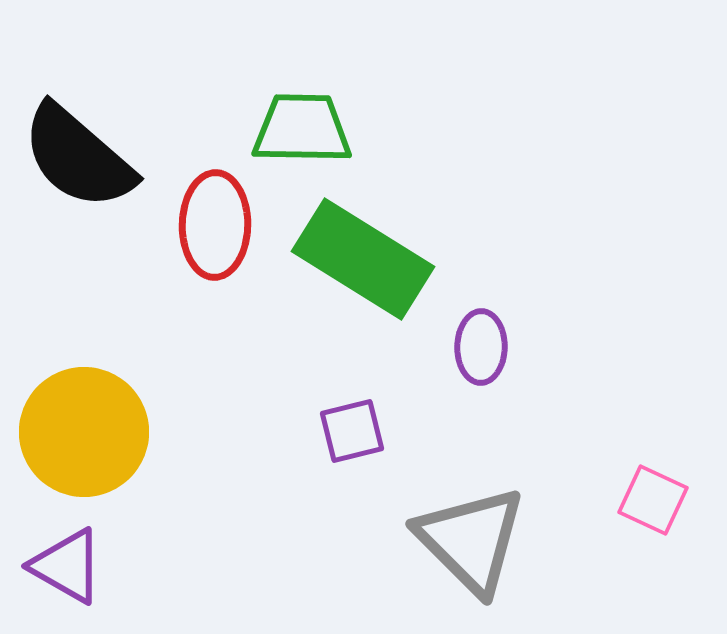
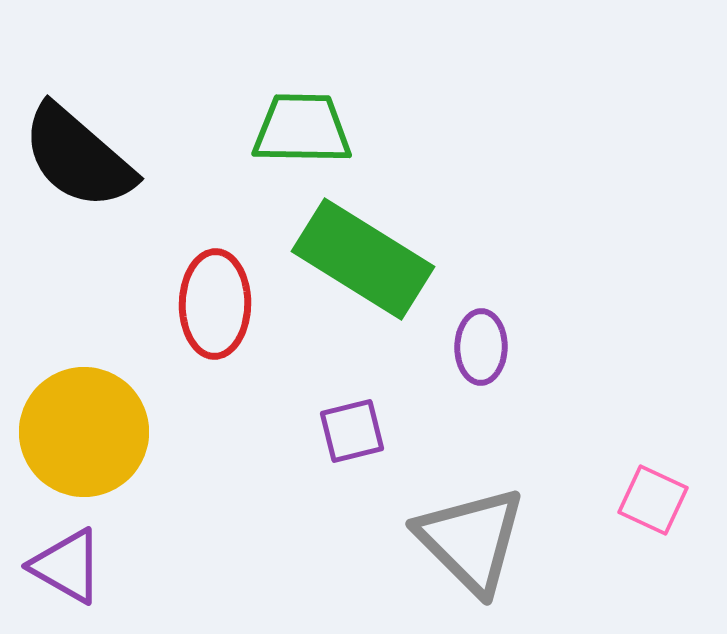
red ellipse: moved 79 px down
